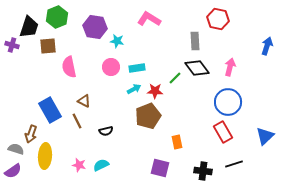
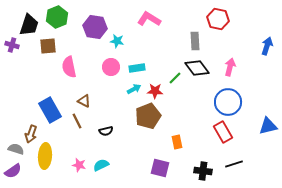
black trapezoid: moved 2 px up
blue triangle: moved 3 px right, 10 px up; rotated 30 degrees clockwise
